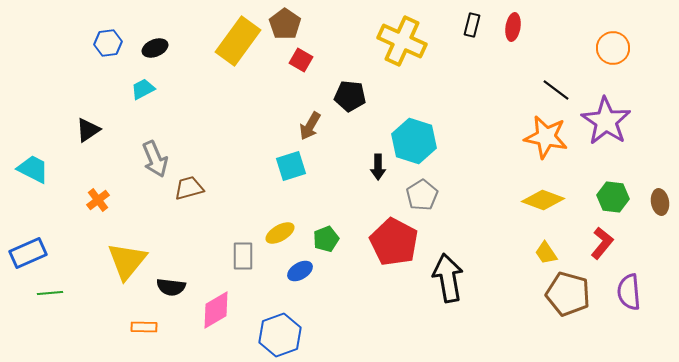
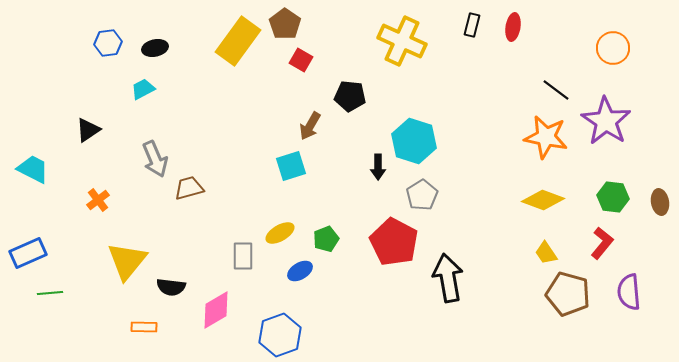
black ellipse at (155, 48): rotated 10 degrees clockwise
